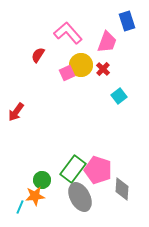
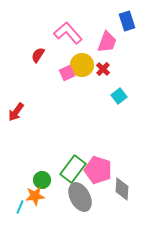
yellow circle: moved 1 px right
